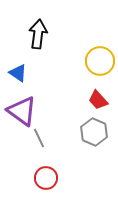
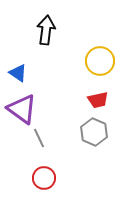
black arrow: moved 8 px right, 4 px up
red trapezoid: rotated 60 degrees counterclockwise
purple triangle: moved 2 px up
red circle: moved 2 px left
